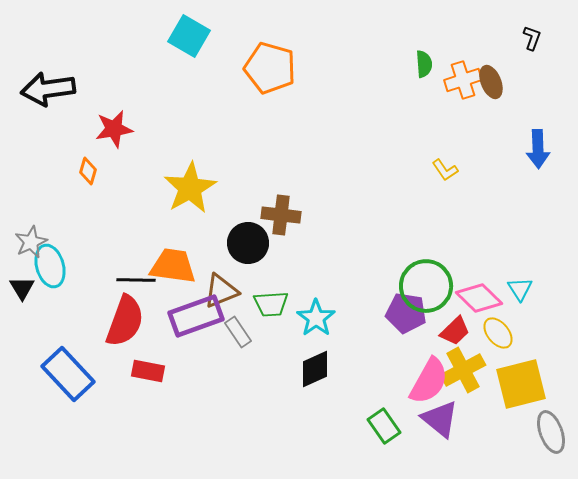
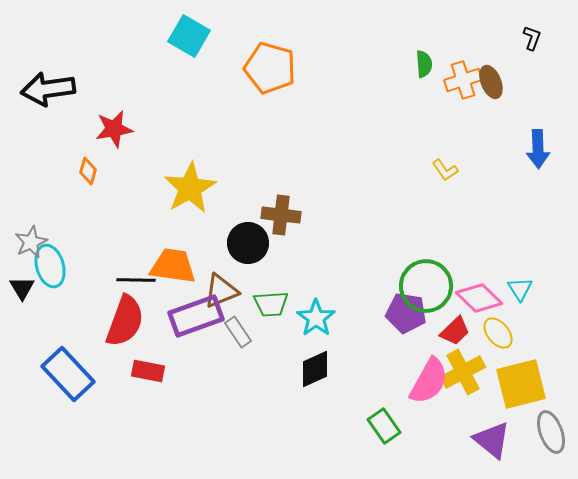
yellow cross: moved 2 px down
purple triangle: moved 52 px right, 21 px down
